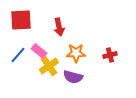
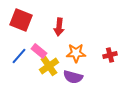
red square: rotated 25 degrees clockwise
red arrow: rotated 18 degrees clockwise
blue line: moved 1 px right, 1 px down
